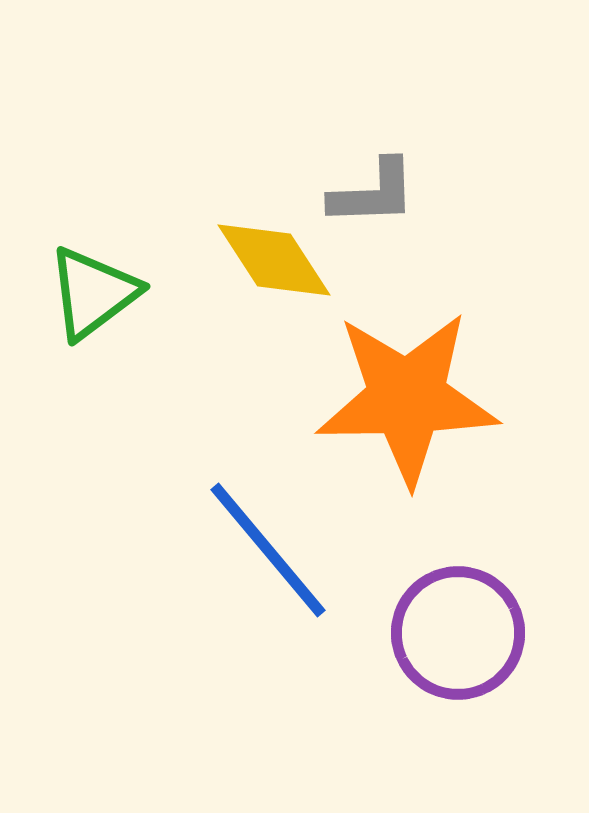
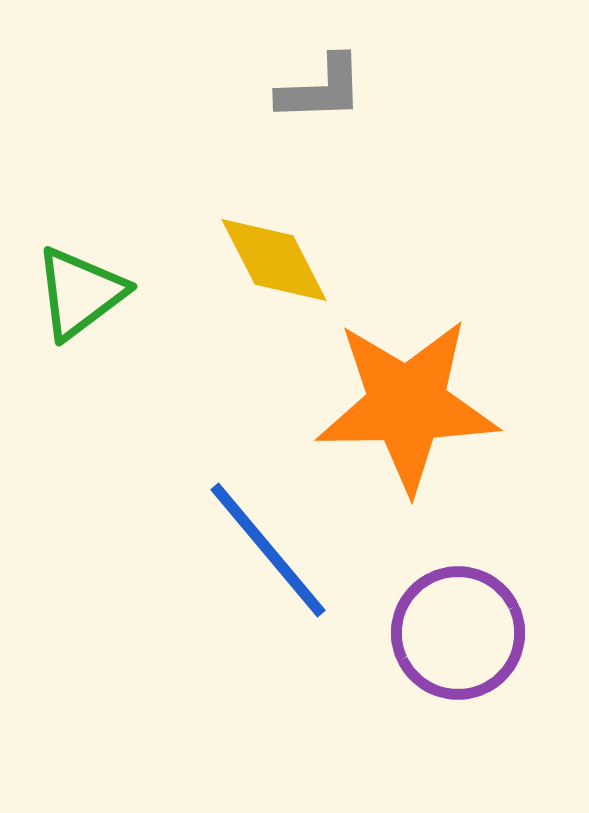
gray L-shape: moved 52 px left, 104 px up
yellow diamond: rotated 6 degrees clockwise
green triangle: moved 13 px left
orange star: moved 7 px down
